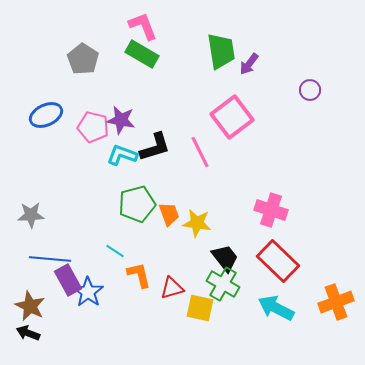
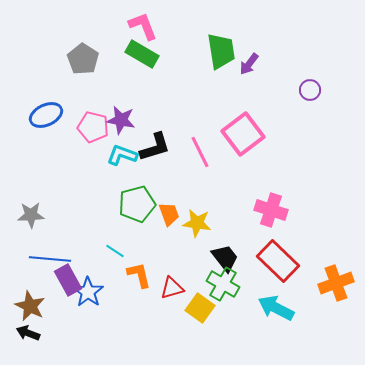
pink square: moved 11 px right, 17 px down
orange cross: moved 19 px up
yellow square: rotated 24 degrees clockwise
